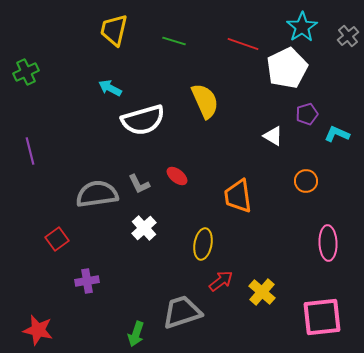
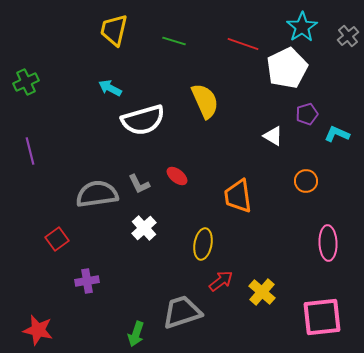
green cross: moved 10 px down
